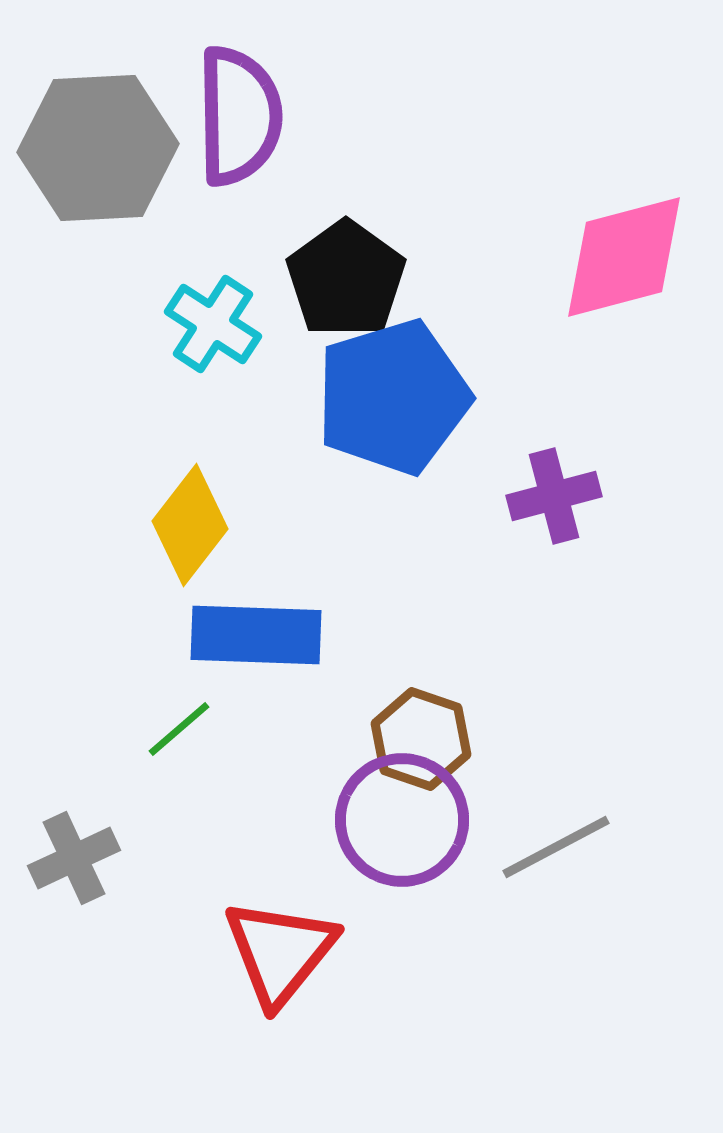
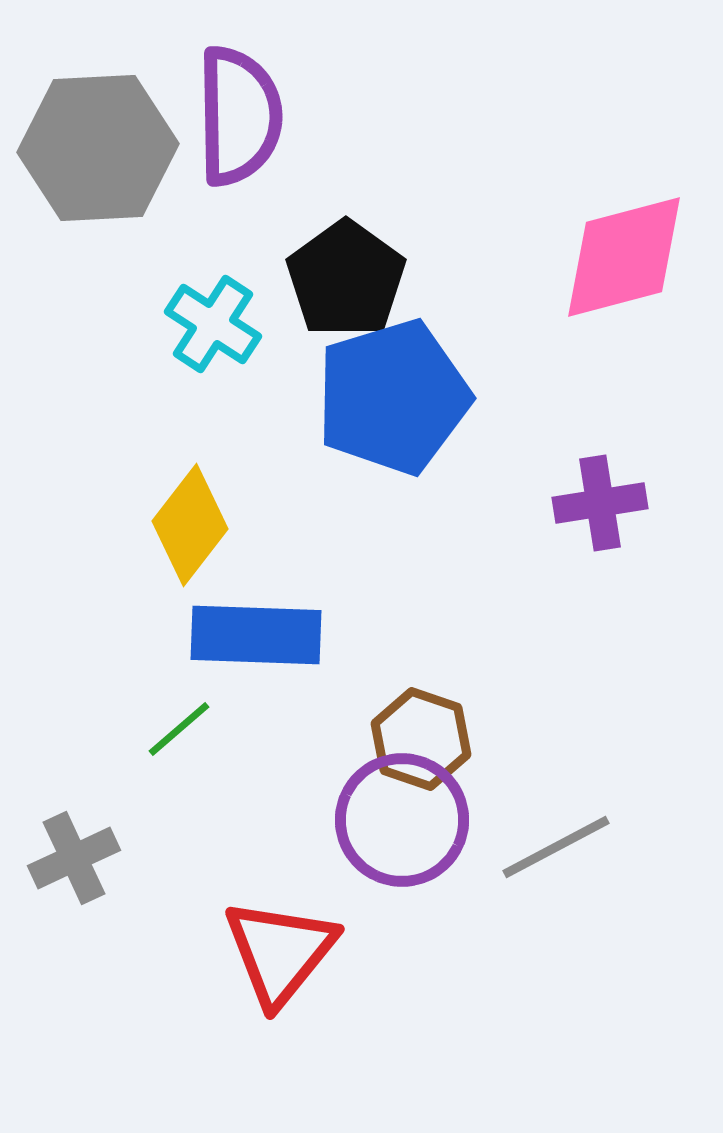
purple cross: moved 46 px right, 7 px down; rotated 6 degrees clockwise
